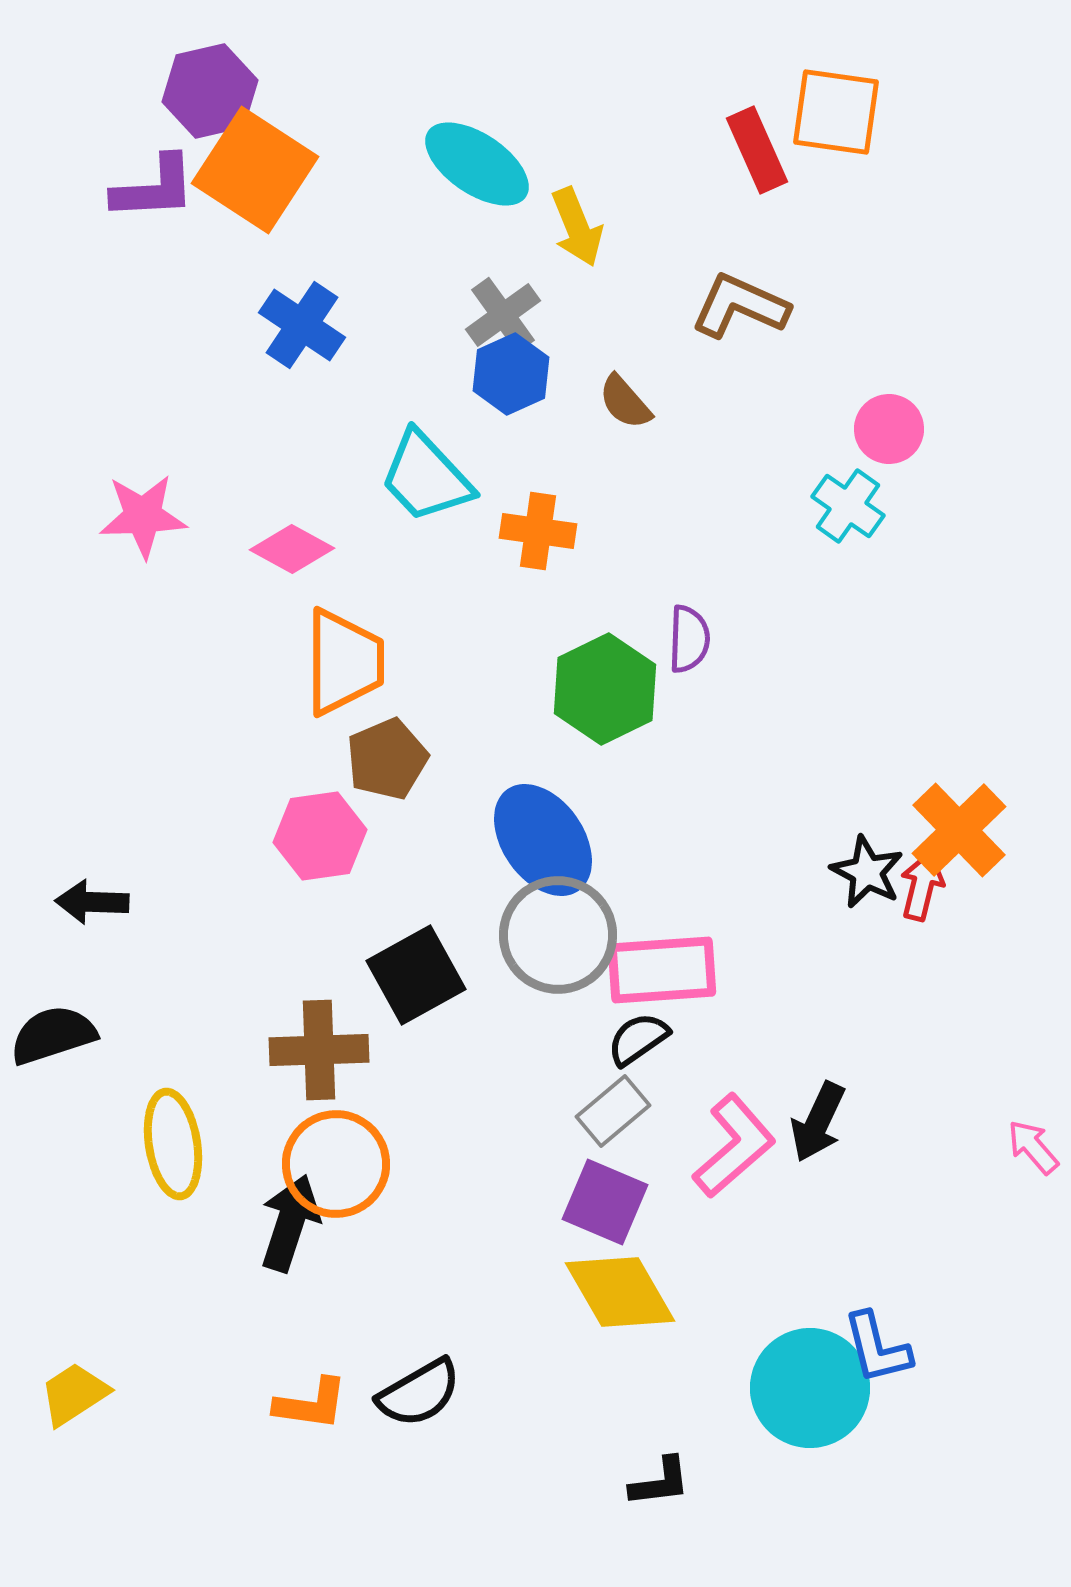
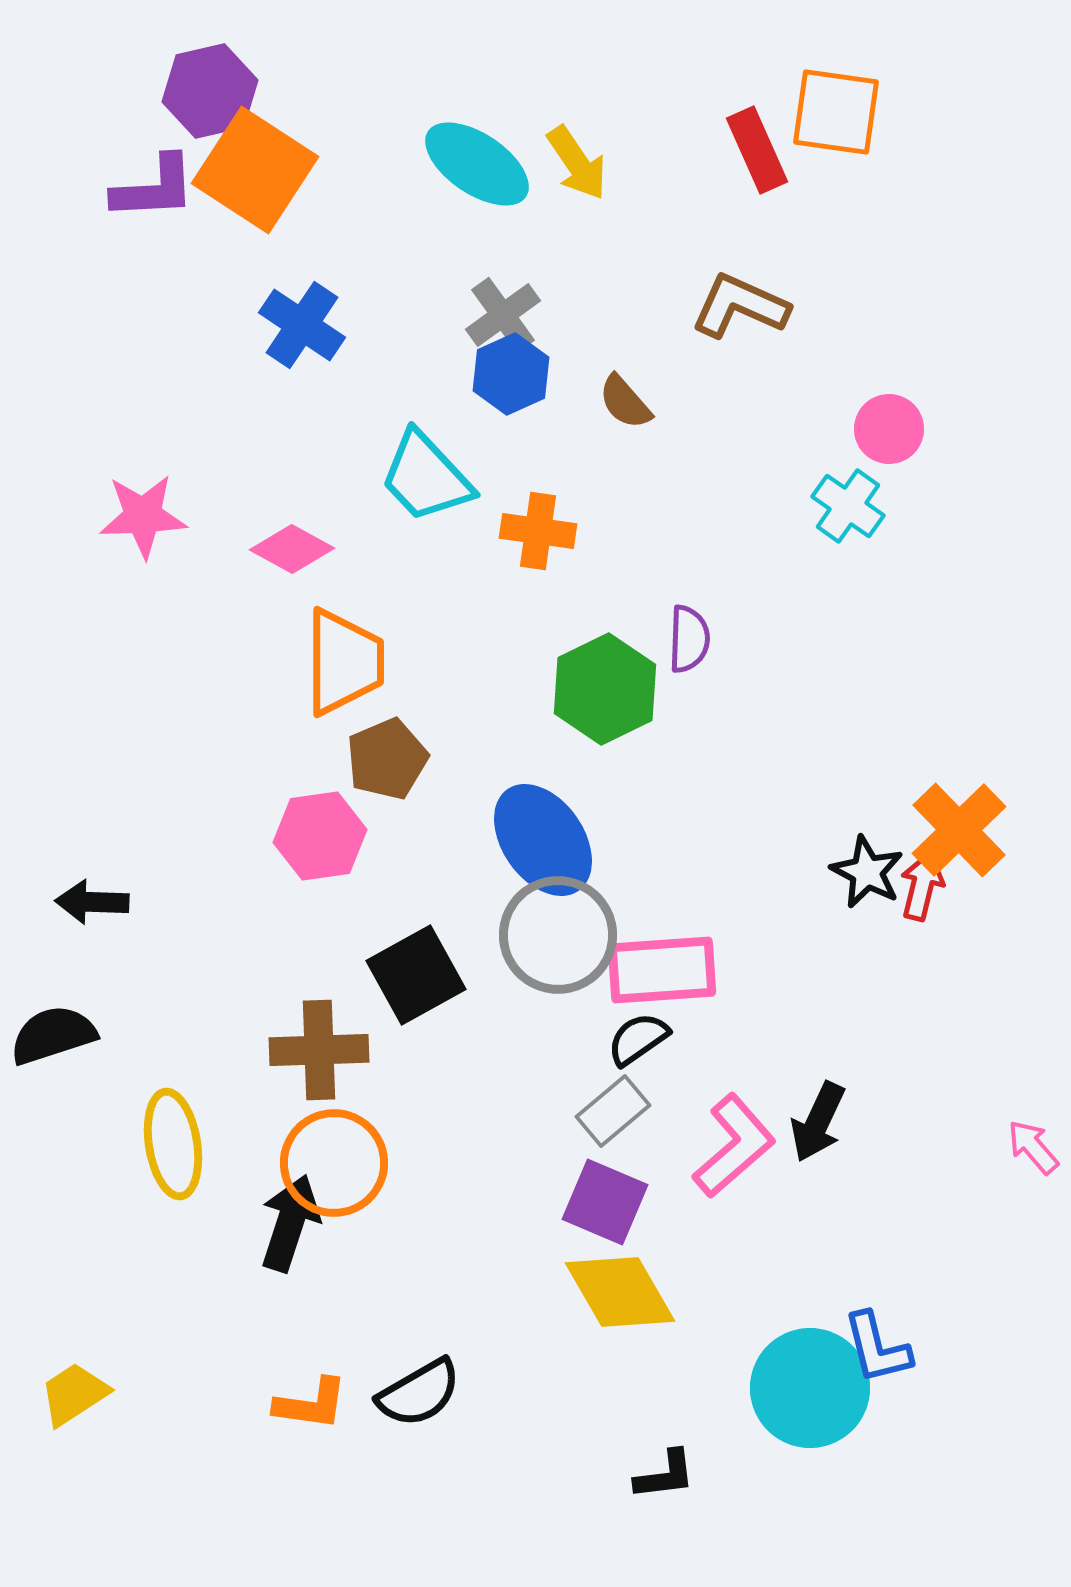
yellow arrow at (577, 227): moved 64 px up; rotated 12 degrees counterclockwise
orange circle at (336, 1164): moved 2 px left, 1 px up
black L-shape at (660, 1482): moved 5 px right, 7 px up
